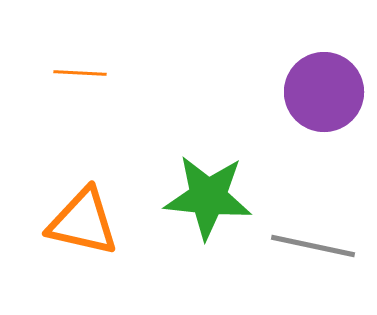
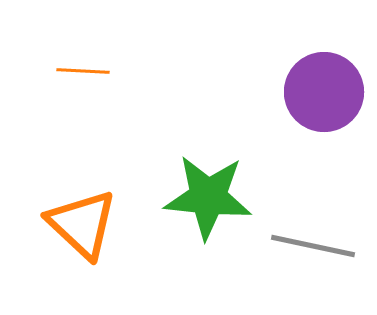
orange line: moved 3 px right, 2 px up
orange triangle: moved 1 px left, 2 px down; rotated 30 degrees clockwise
